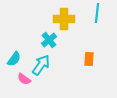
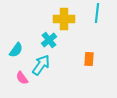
cyan semicircle: moved 2 px right, 9 px up
pink semicircle: moved 2 px left, 1 px up; rotated 16 degrees clockwise
